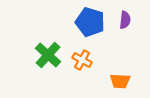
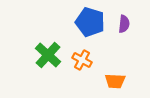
purple semicircle: moved 1 px left, 4 px down
orange trapezoid: moved 5 px left
